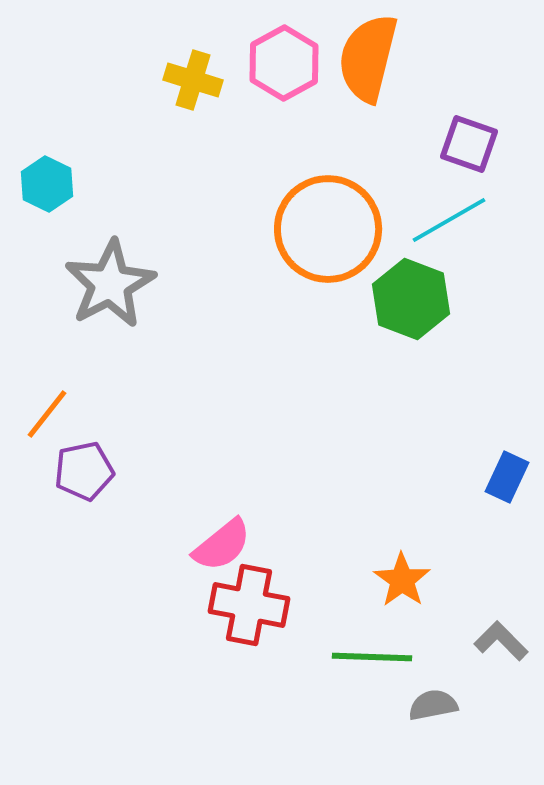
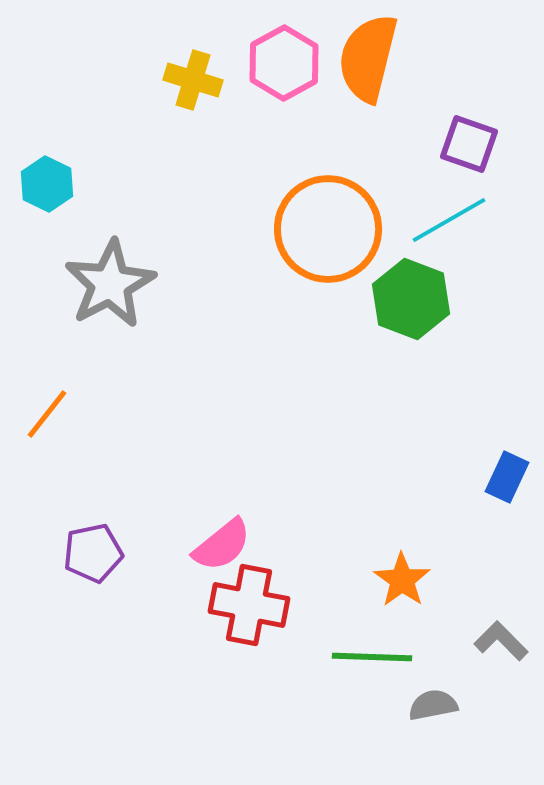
purple pentagon: moved 9 px right, 82 px down
